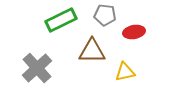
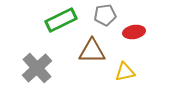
gray pentagon: rotated 15 degrees counterclockwise
